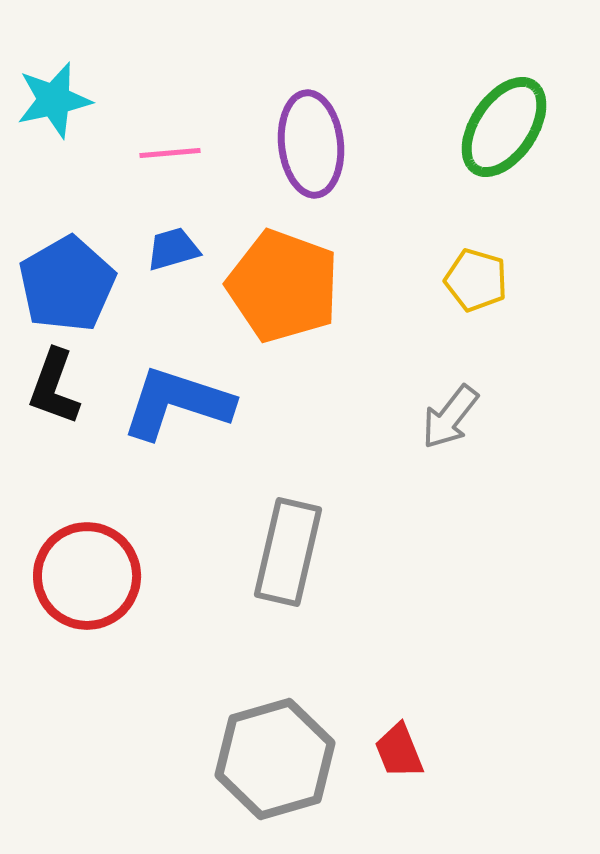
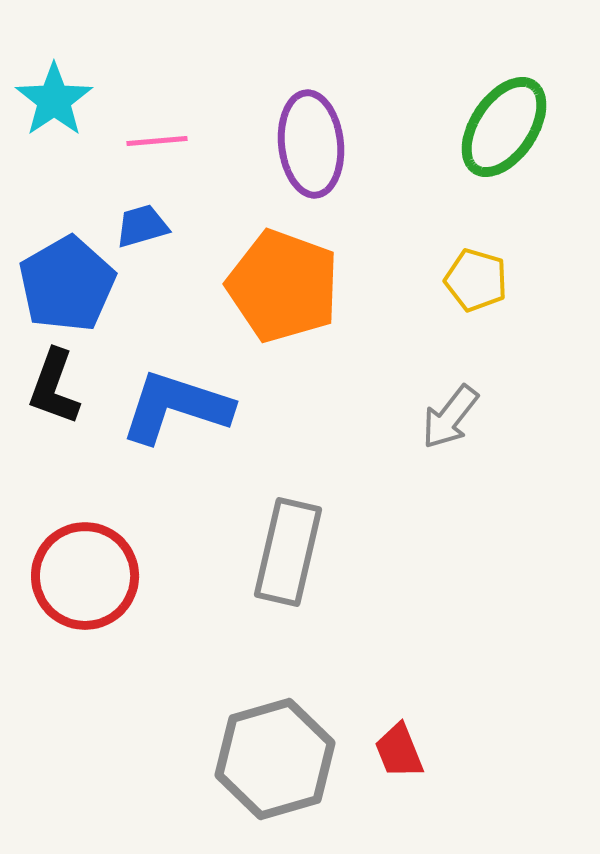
cyan star: rotated 22 degrees counterclockwise
pink line: moved 13 px left, 12 px up
blue trapezoid: moved 31 px left, 23 px up
blue L-shape: moved 1 px left, 4 px down
red circle: moved 2 px left
